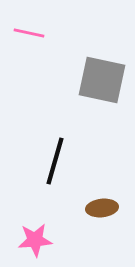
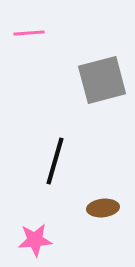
pink line: rotated 16 degrees counterclockwise
gray square: rotated 27 degrees counterclockwise
brown ellipse: moved 1 px right
